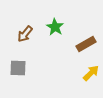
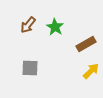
brown arrow: moved 3 px right, 9 px up
gray square: moved 12 px right
yellow arrow: moved 2 px up
